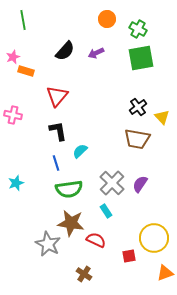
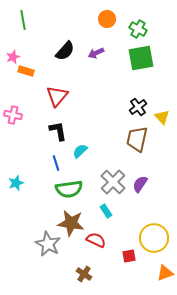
brown trapezoid: rotated 92 degrees clockwise
gray cross: moved 1 px right, 1 px up
